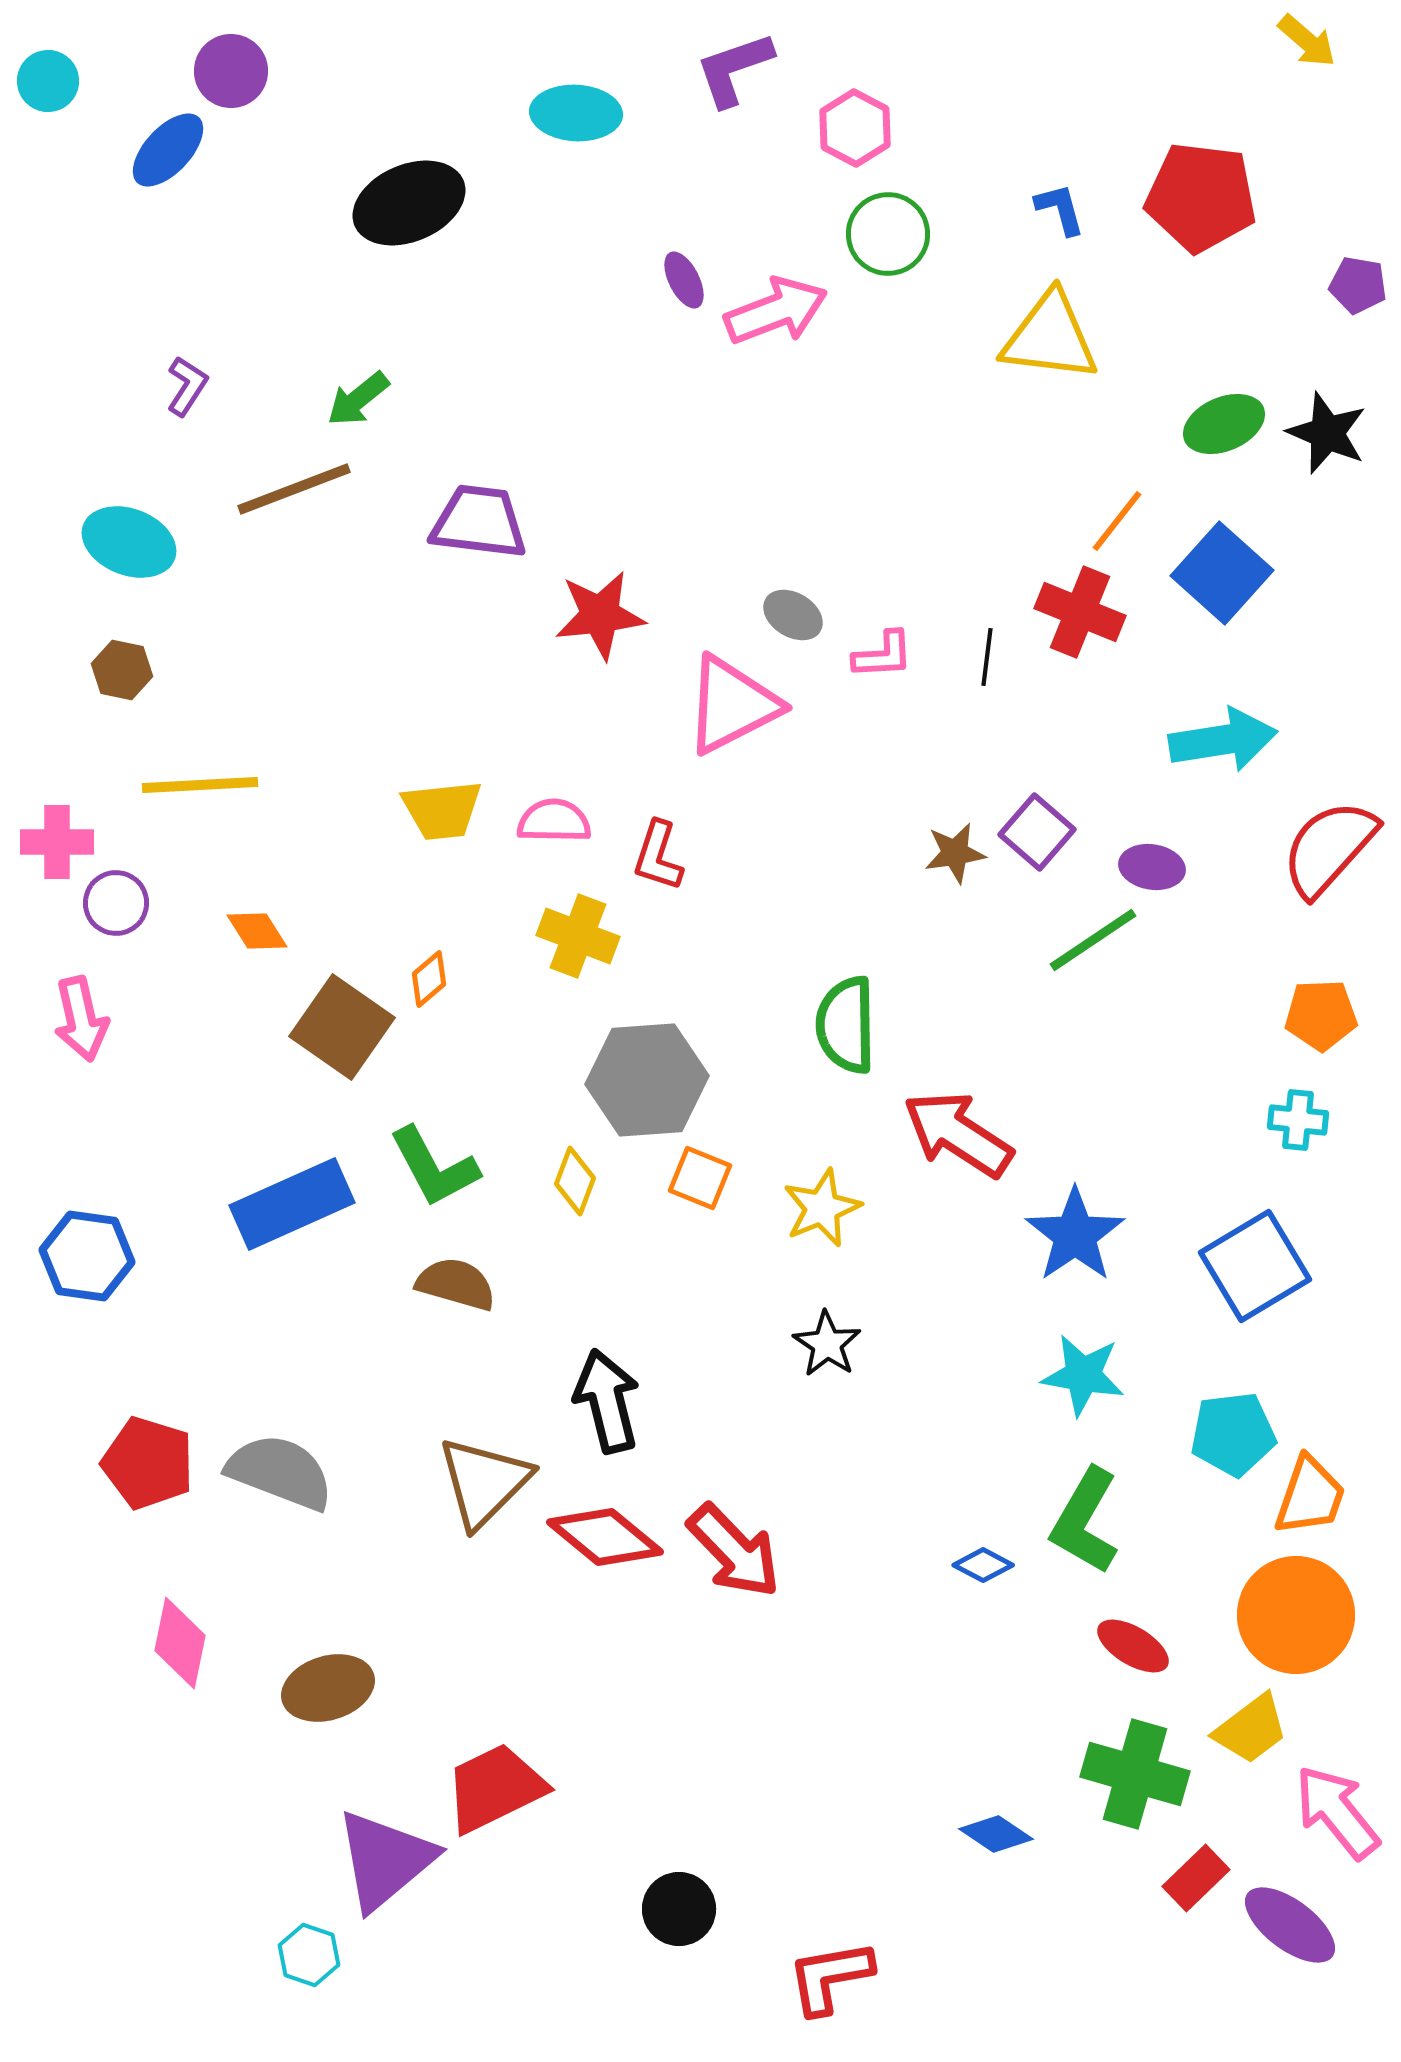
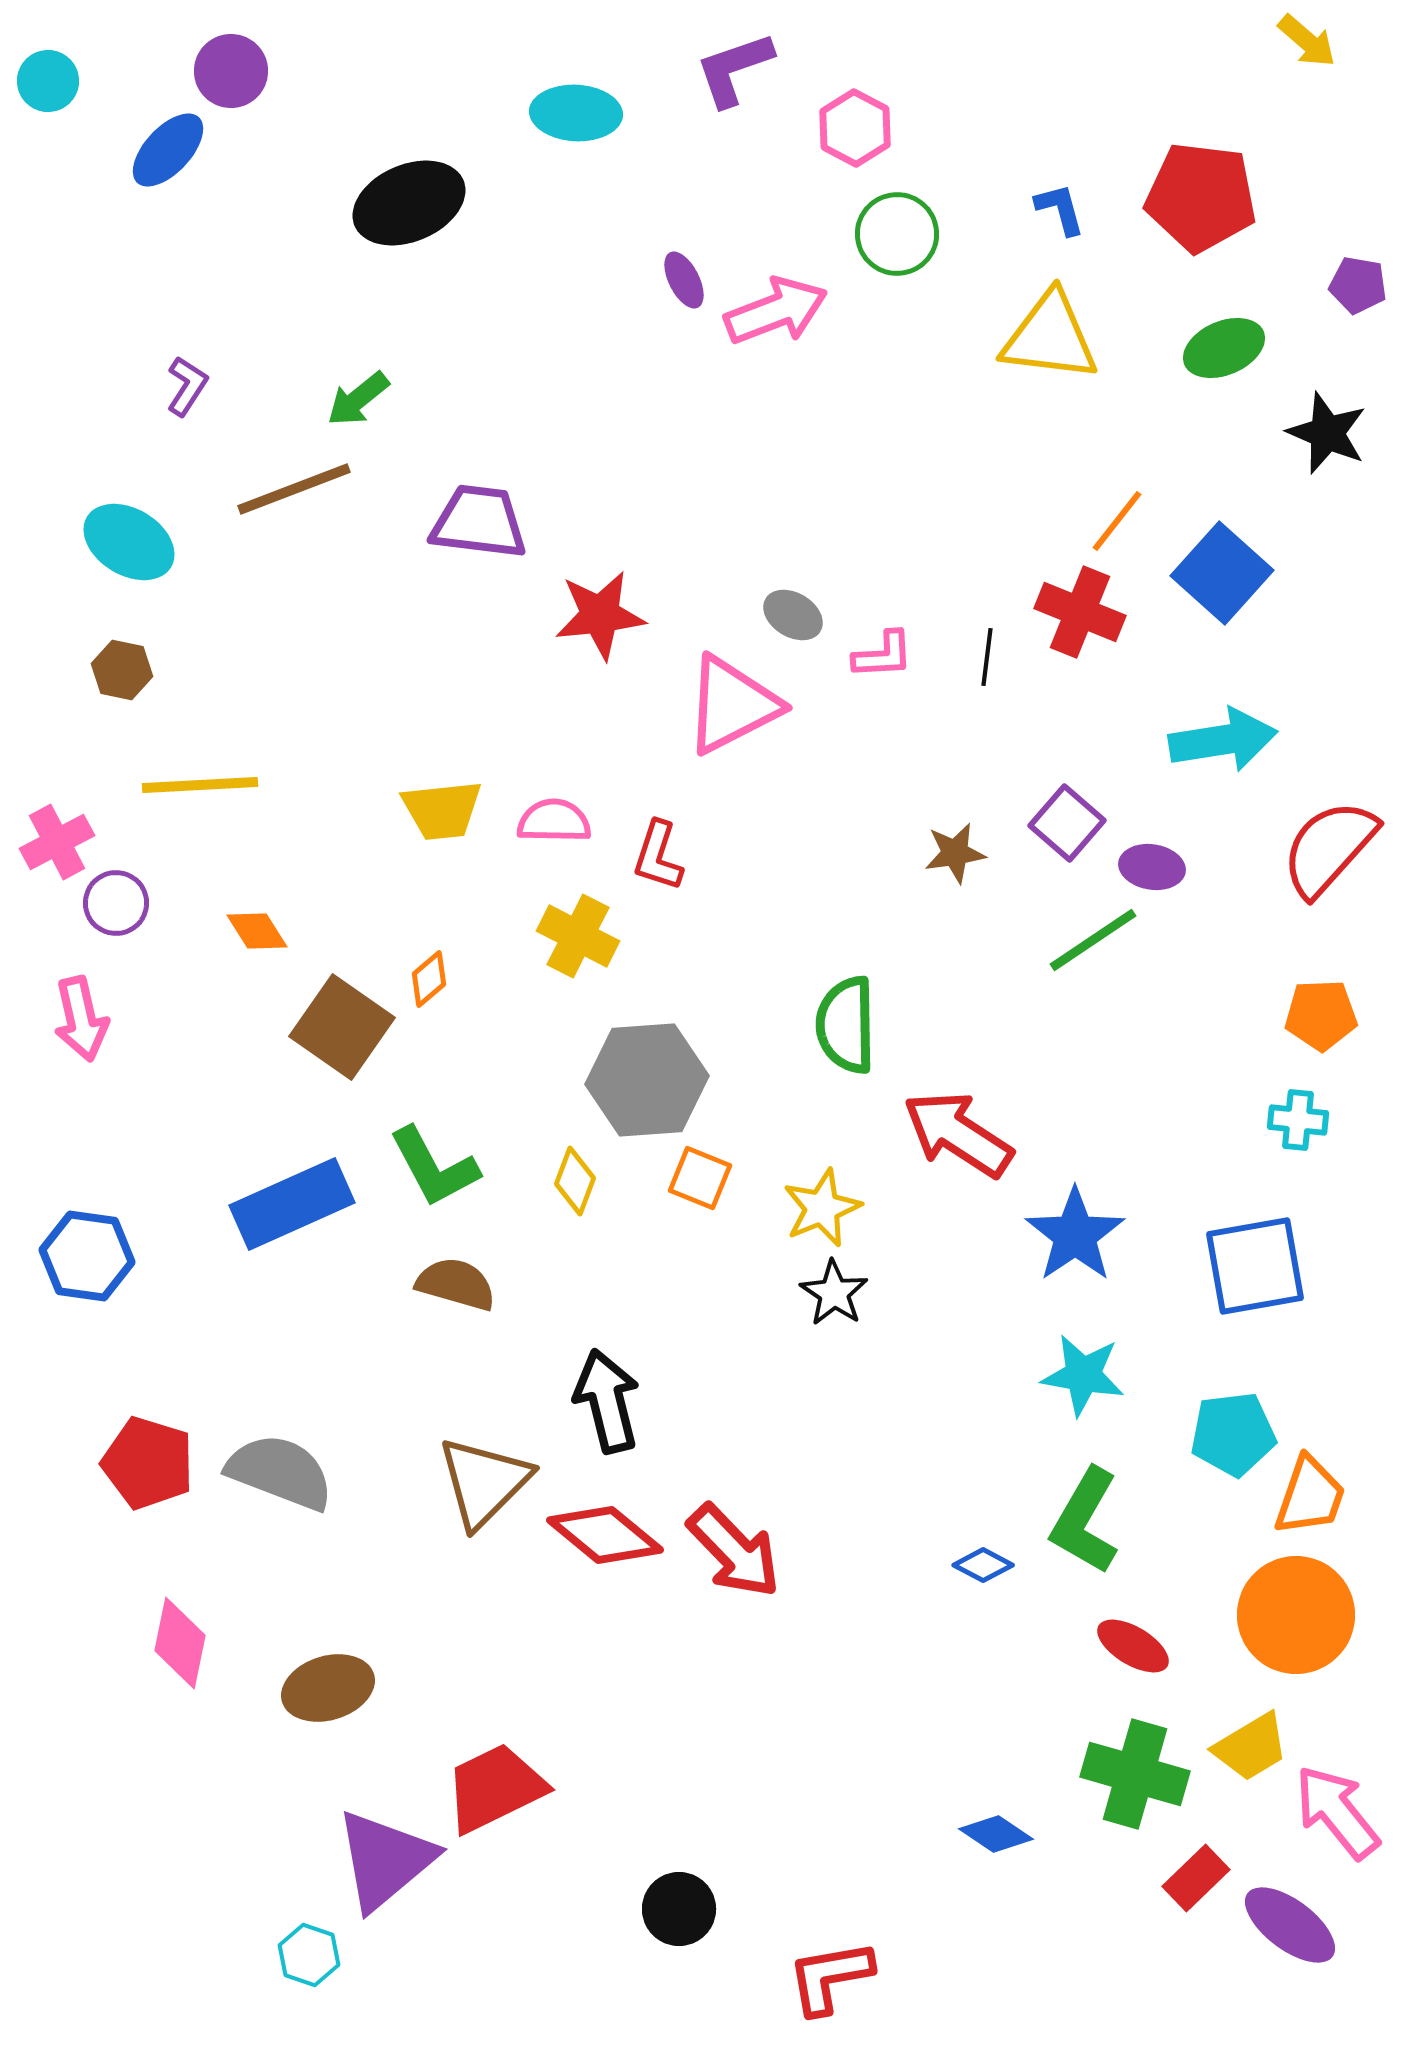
green circle at (888, 234): moved 9 px right
green ellipse at (1224, 424): moved 76 px up
cyan ellipse at (129, 542): rotated 10 degrees clockwise
purple square at (1037, 832): moved 30 px right, 9 px up
pink cross at (57, 842): rotated 28 degrees counterclockwise
yellow cross at (578, 936): rotated 6 degrees clockwise
blue square at (1255, 1266): rotated 21 degrees clockwise
black star at (827, 1344): moved 7 px right, 51 px up
red diamond at (605, 1537): moved 2 px up
yellow trapezoid at (1251, 1729): moved 18 px down; rotated 6 degrees clockwise
